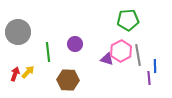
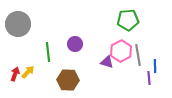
gray circle: moved 8 px up
purple triangle: moved 3 px down
